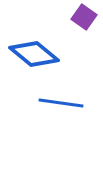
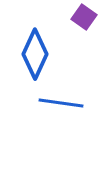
blue diamond: moved 1 px right; rotated 75 degrees clockwise
